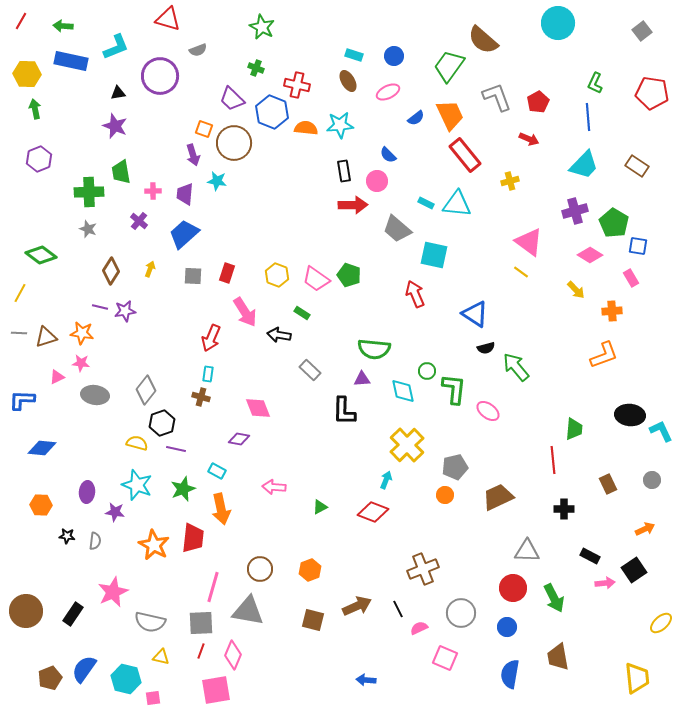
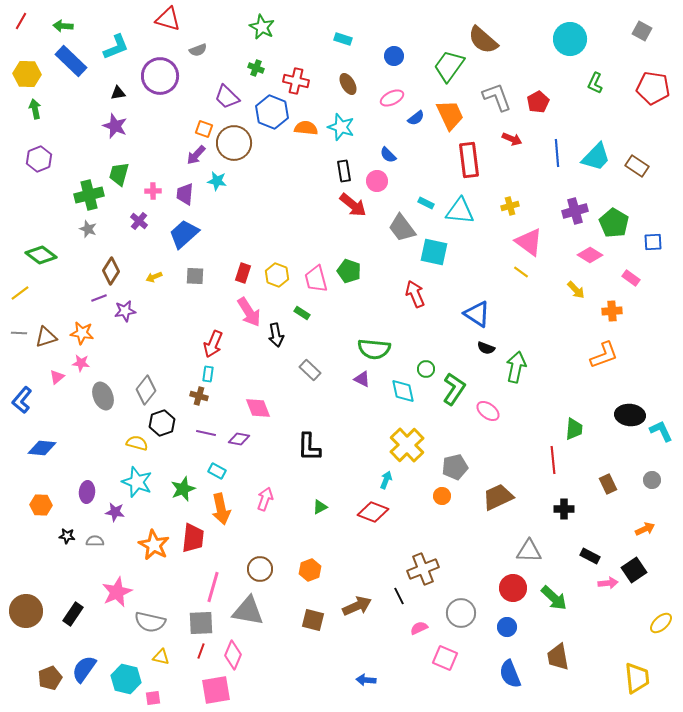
cyan circle at (558, 23): moved 12 px right, 16 px down
gray square at (642, 31): rotated 24 degrees counterclockwise
cyan rectangle at (354, 55): moved 11 px left, 16 px up
blue rectangle at (71, 61): rotated 32 degrees clockwise
brown ellipse at (348, 81): moved 3 px down
red cross at (297, 85): moved 1 px left, 4 px up
pink ellipse at (388, 92): moved 4 px right, 6 px down
red pentagon at (652, 93): moved 1 px right, 5 px up
purple trapezoid at (232, 99): moved 5 px left, 2 px up
blue line at (588, 117): moved 31 px left, 36 px down
cyan star at (340, 125): moved 1 px right, 2 px down; rotated 24 degrees clockwise
red arrow at (529, 139): moved 17 px left
purple arrow at (193, 155): moved 3 px right; rotated 60 degrees clockwise
red rectangle at (465, 155): moved 4 px right, 5 px down; rotated 32 degrees clockwise
cyan trapezoid at (584, 165): moved 12 px right, 8 px up
green trapezoid at (121, 172): moved 2 px left, 2 px down; rotated 25 degrees clockwise
yellow cross at (510, 181): moved 25 px down
green cross at (89, 192): moved 3 px down; rotated 12 degrees counterclockwise
cyan triangle at (457, 204): moved 3 px right, 7 px down
red arrow at (353, 205): rotated 40 degrees clockwise
gray trapezoid at (397, 229): moved 5 px right, 1 px up; rotated 12 degrees clockwise
blue square at (638, 246): moved 15 px right, 4 px up; rotated 12 degrees counterclockwise
cyan square at (434, 255): moved 3 px up
yellow arrow at (150, 269): moved 4 px right, 8 px down; rotated 133 degrees counterclockwise
red rectangle at (227, 273): moved 16 px right
green pentagon at (349, 275): moved 4 px up
gray square at (193, 276): moved 2 px right
pink rectangle at (631, 278): rotated 24 degrees counterclockwise
pink trapezoid at (316, 279): rotated 40 degrees clockwise
yellow line at (20, 293): rotated 24 degrees clockwise
purple line at (100, 307): moved 1 px left, 9 px up; rotated 35 degrees counterclockwise
pink arrow at (245, 312): moved 4 px right
blue triangle at (475, 314): moved 2 px right
black arrow at (279, 335): moved 3 px left; rotated 110 degrees counterclockwise
red arrow at (211, 338): moved 2 px right, 6 px down
black semicircle at (486, 348): rotated 36 degrees clockwise
green arrow at (516, 367): rotated 52 degrees clockwise
green circle at (427, 371): moved 1 px left, 2 px up
pink triangle at (57, 377): rotated 14 degrees counterclockwise
purple triangle at (362, 379): rotated 30 degrees clockwise
green L-shape at (454, 389): rotated 28 degrees clockwise
gray ellipse at (95, 395): moved 8 px right, 1 px down; rotated 60 degrees clockwise
brown cross at (201, 397): moved 2 px left, 1 px up
blue L-shape at (22, 400): rotated 52 degrees counterclockwise
black L-shape at (344, 411): moved 35 px left, 36 px down
purple line at (176, 449): moved 30 px right, 16 px up
cyan star at (137, 485): moved 3 px up
pink arrow at (274, 487): moved 9 px left, 12 px down; rotated 105 degrees clockwise
orange circle at (445, 495): moved 3 px left, 1 px down
gray semicircle at (95, 541): rotated 96 degrees counterclockwise
gray triangle at (527, 551): moved 2 px right
pink arrow at (605, 583): moved 3 px right
pink star at (113, 592): moved 4 px right
green arrow at (554, 598): rotated 20 degrees counterclockwise
black line at (398, 609): moved 1 px right, 13 px up
blue semicircle at (510, 674): rotated 32 degrees counterclockwise
